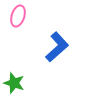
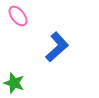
pink ellipse: rotated 55 degrees counterclockwise
